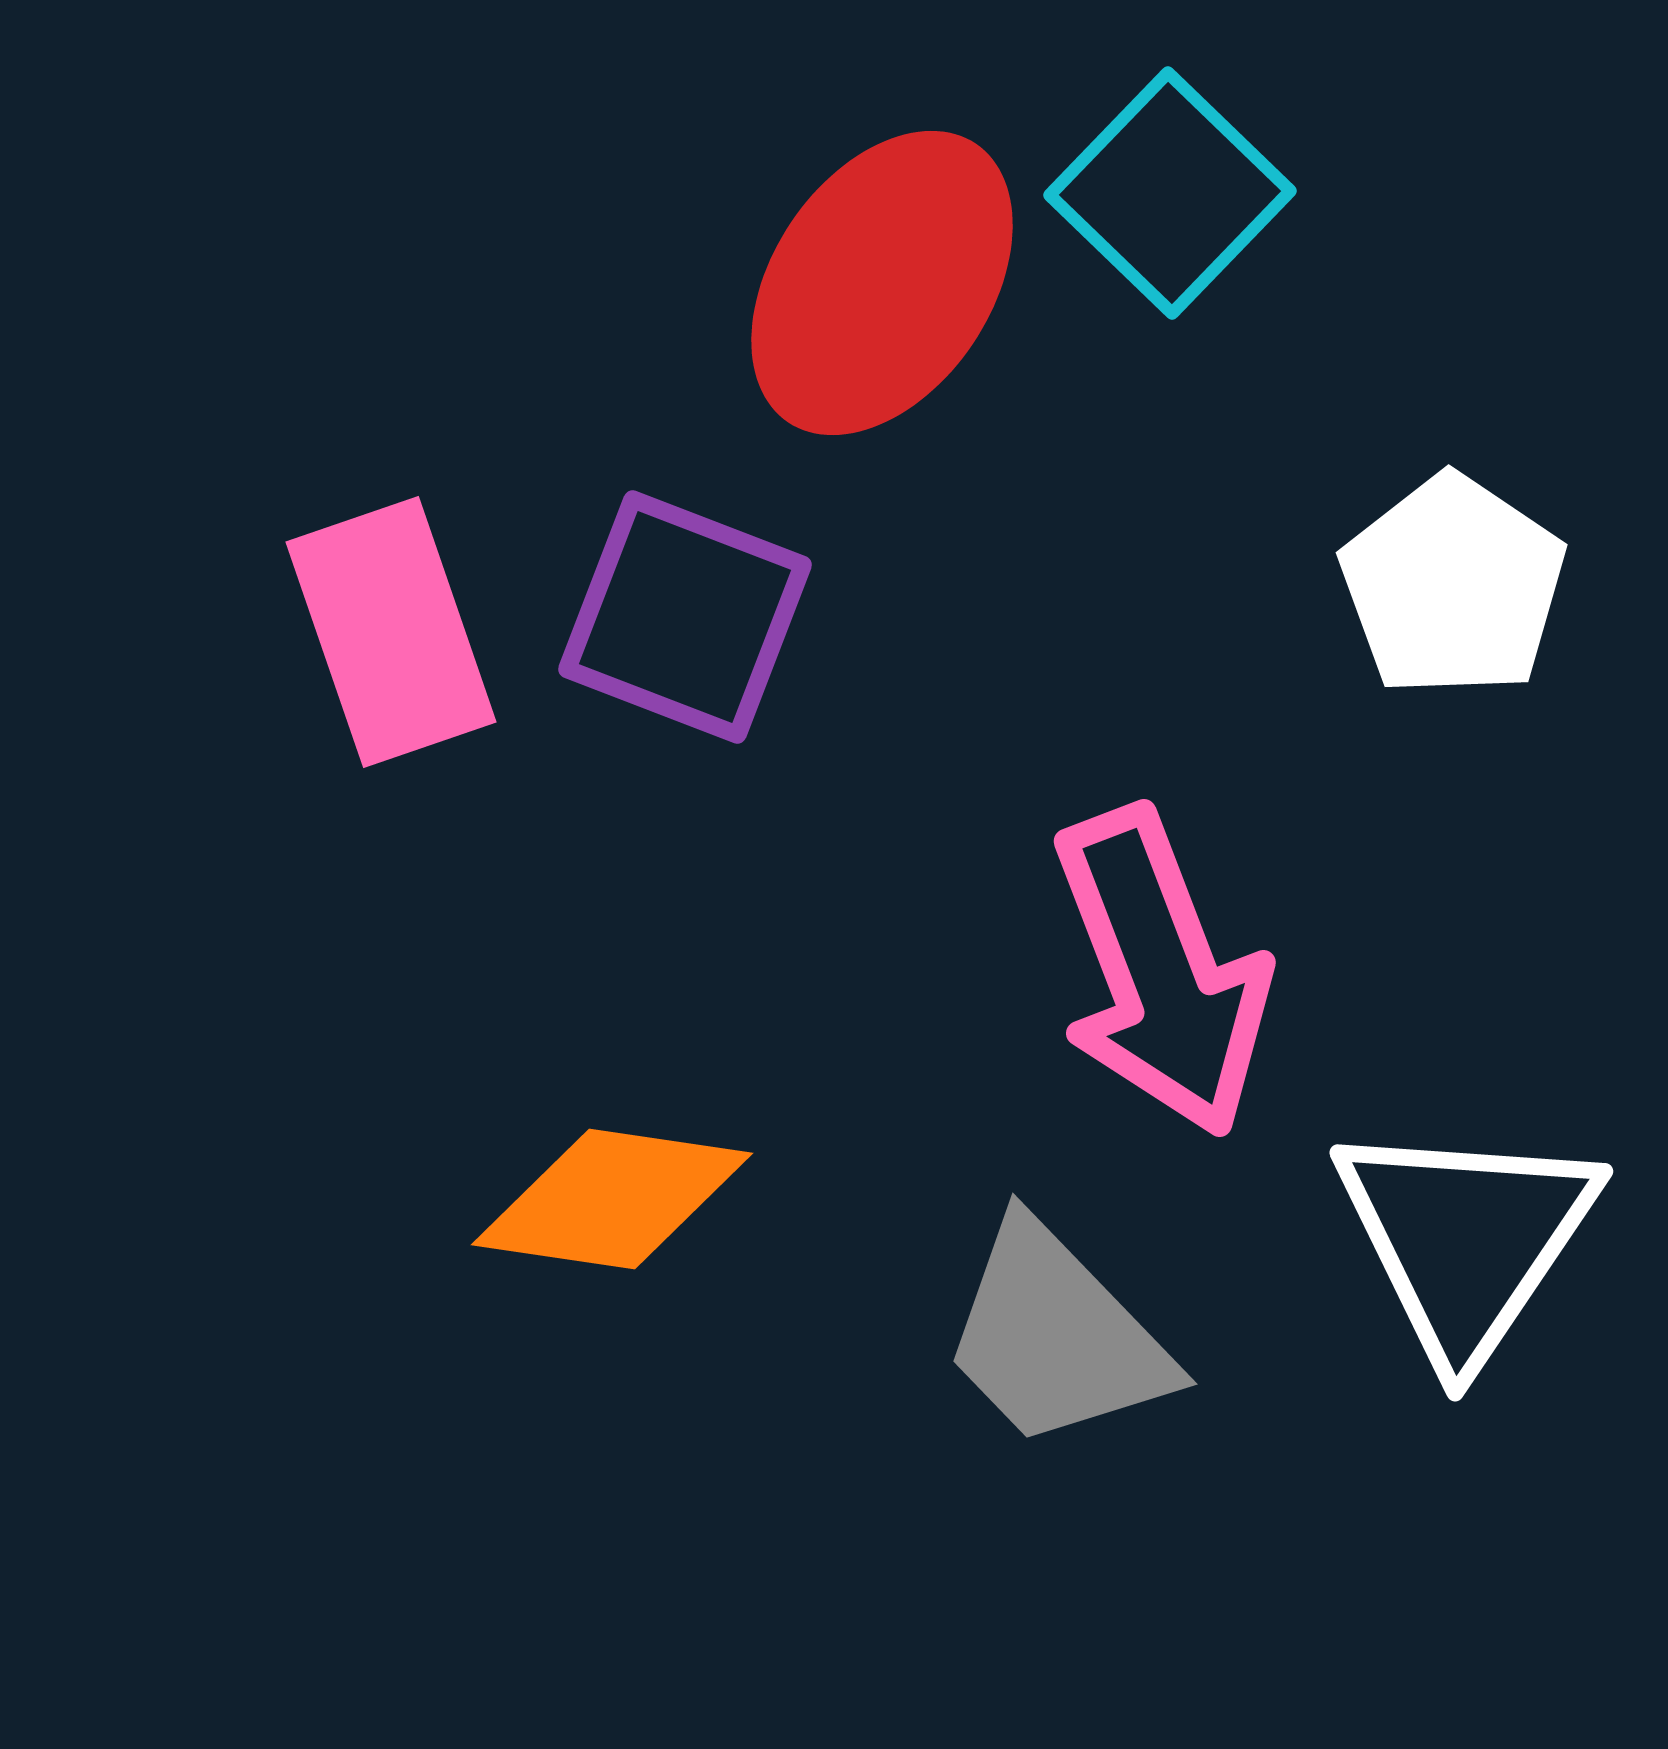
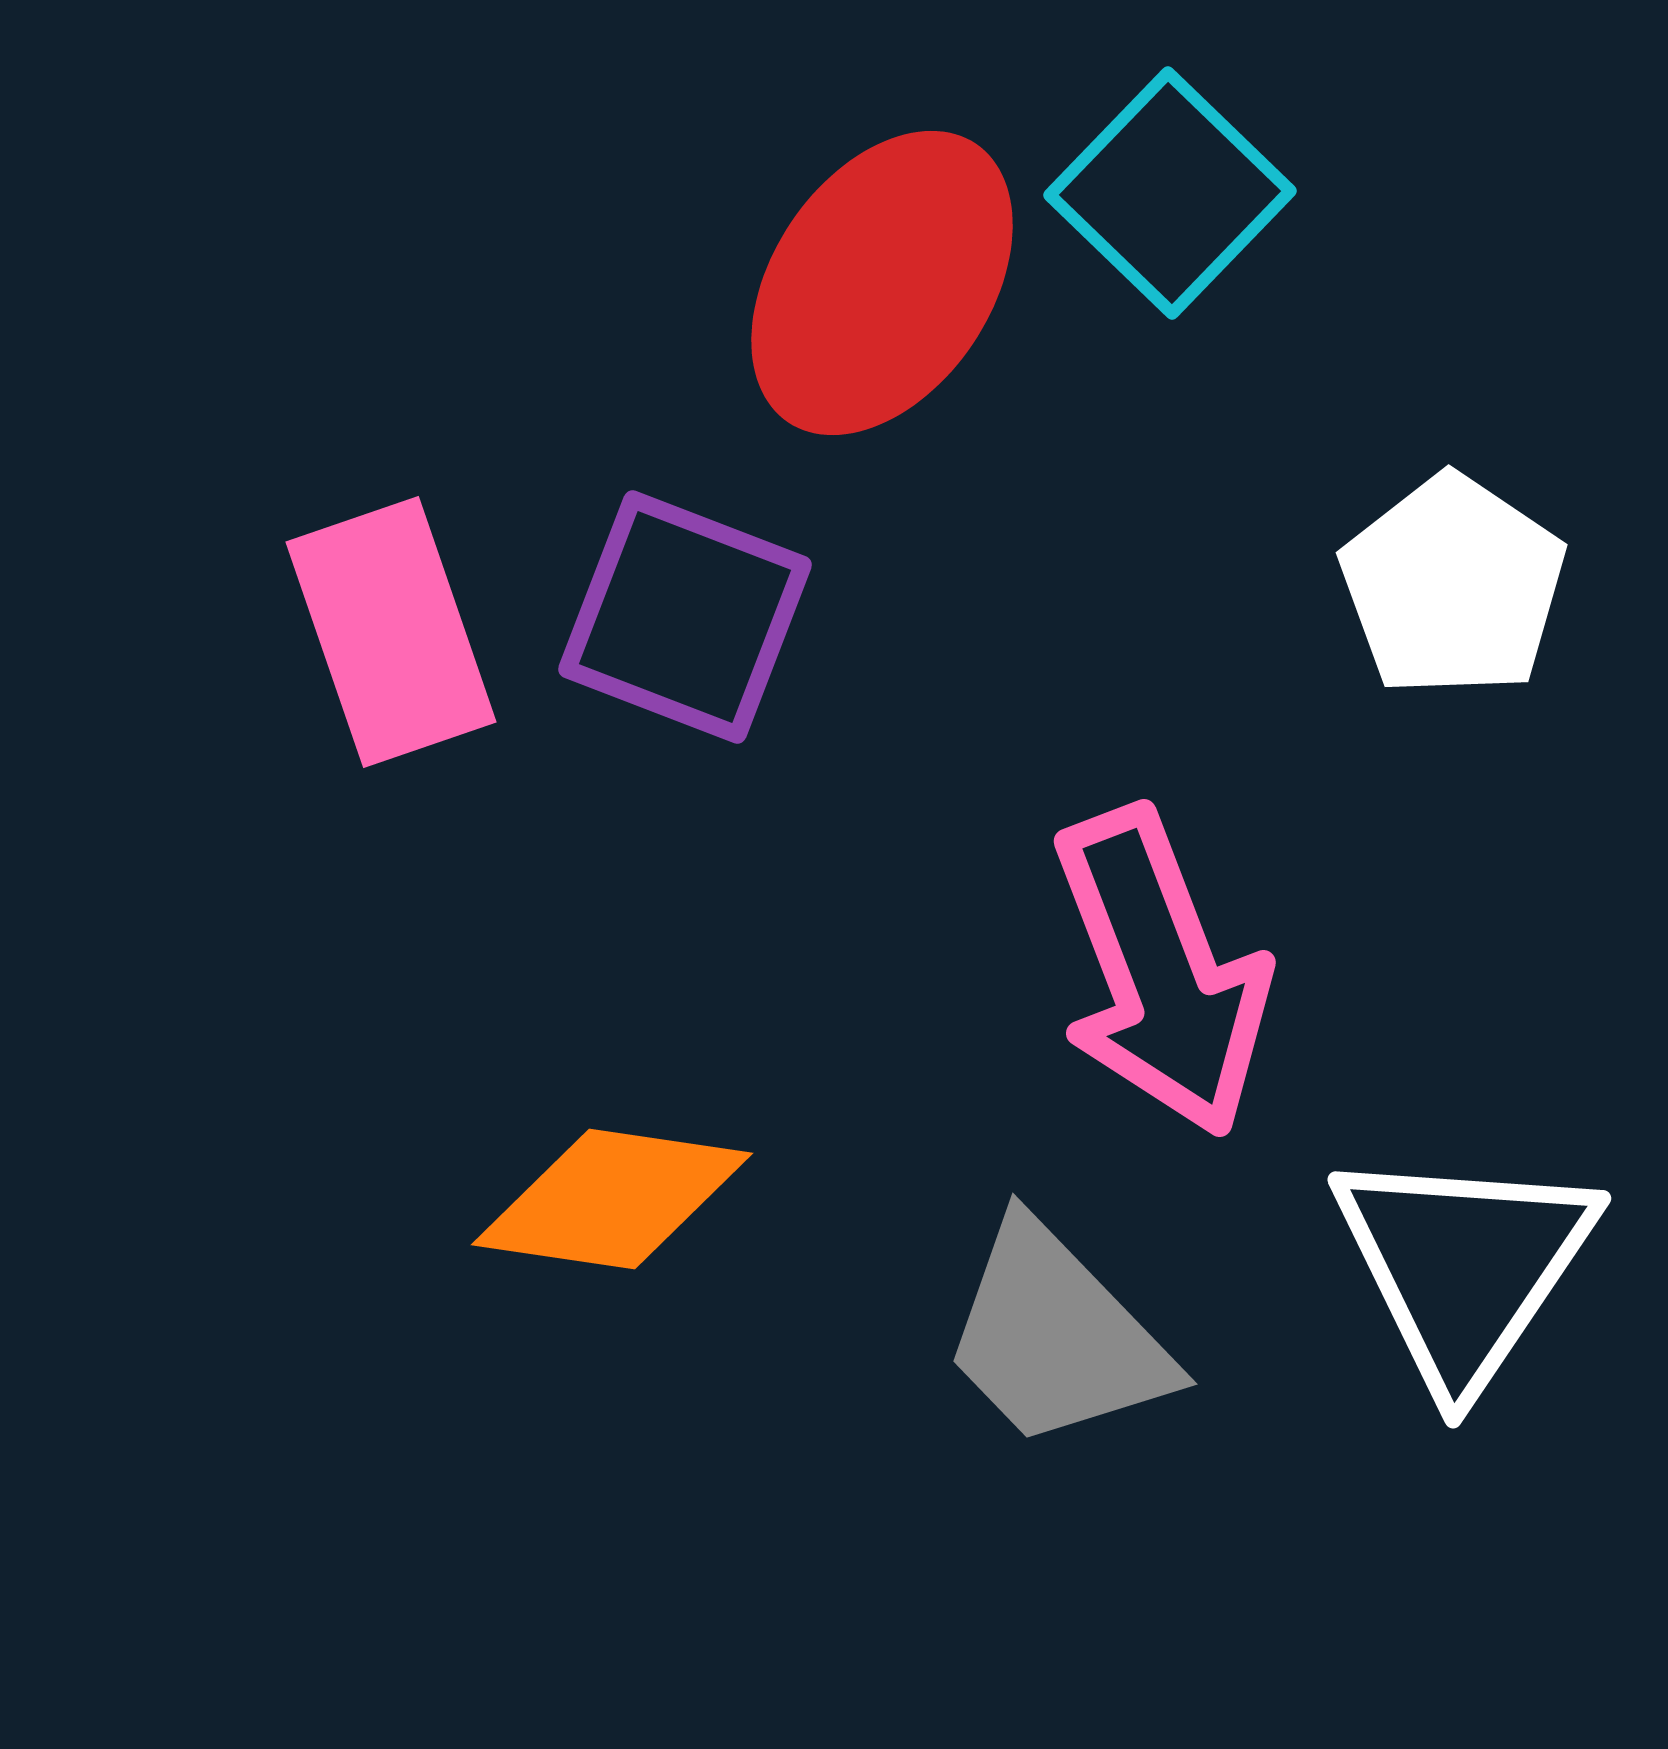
white triangle: moved 2 px left, 27 px down
